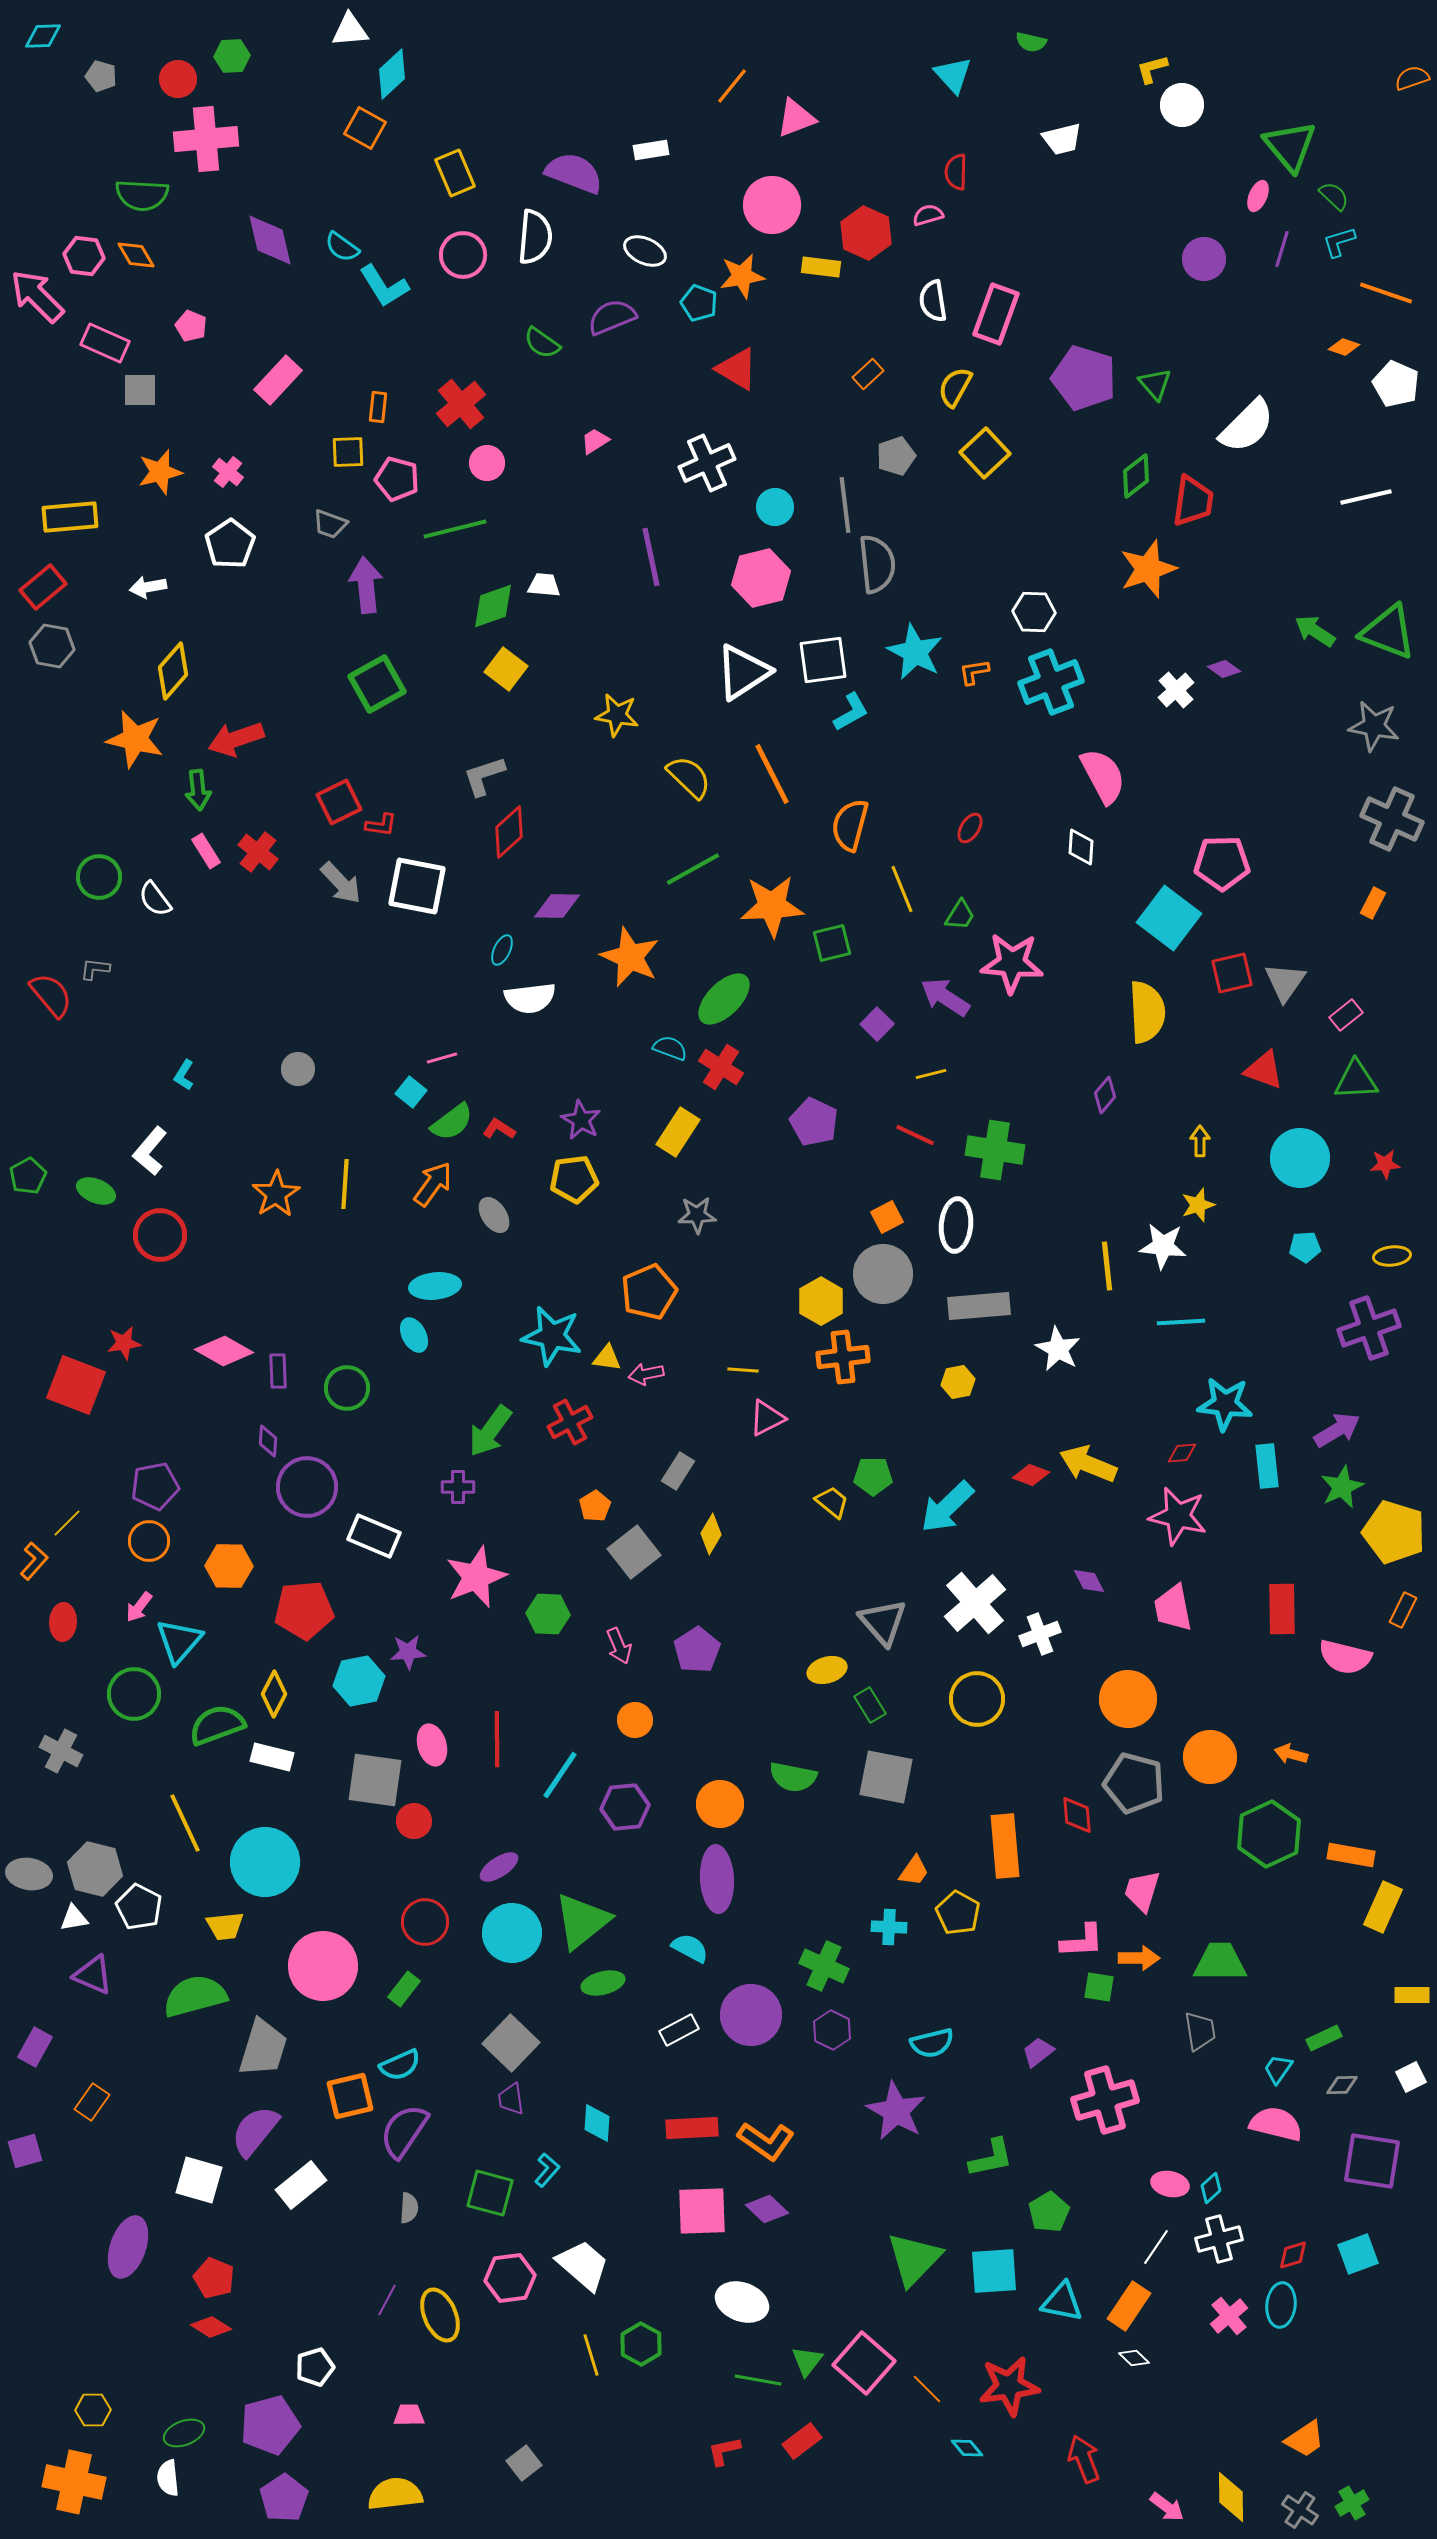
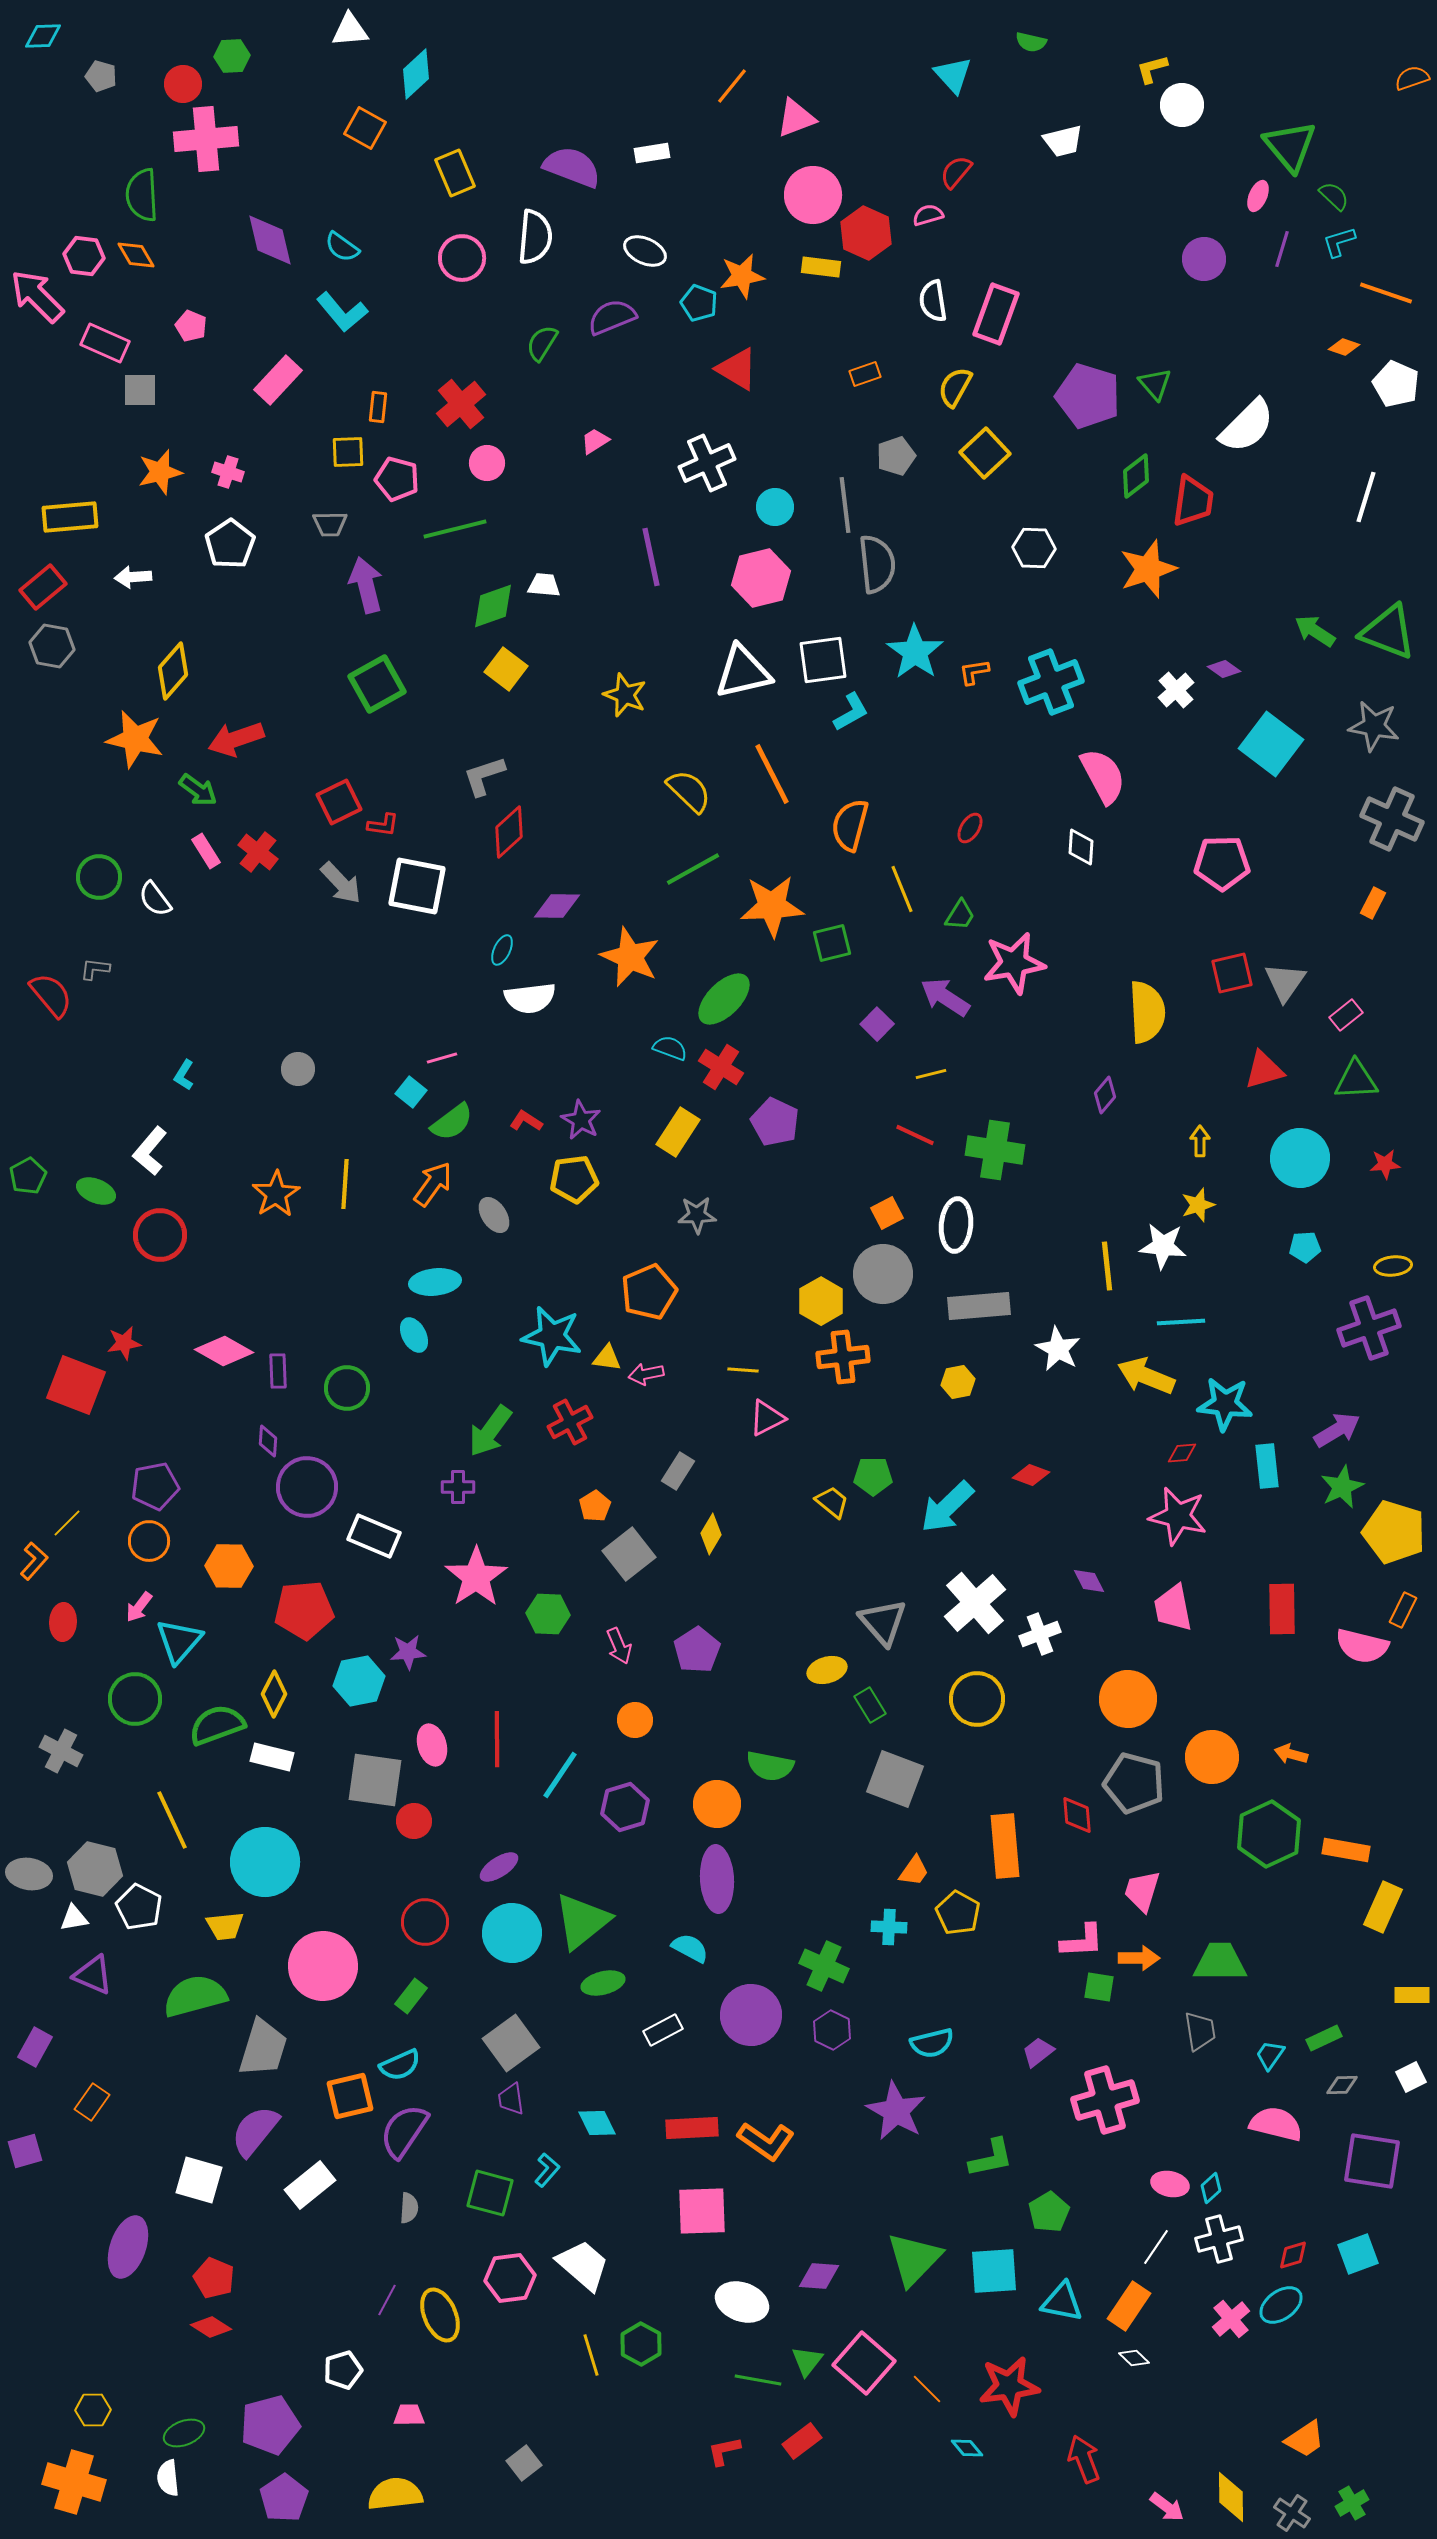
cyan diamond at (392, 74): moved 24 px right
red circle at (178, 79): moved 5 px right, 5 px down
white trapezoid at (1062, 139): moved 1 px right, 2 px down
white rectangle at (651, 150): moved 1 px right, 3 px down
red semicircle at (956, 172): rotated 39 degrees clockwise
purple semicircle at (574, 173): moved 2 px left, 6 px up
green semicircle at (142, 195): rotated 84 degrees clockwise
pink circle at (772, 205): moved 41 px right, 10 px up
pink circle at (463, 255): moved 1 px left, 3 px down
cyan L-shape at (384, 286): moved 42 px left, 26 px down; rotated 8 degrees counterclockwise
green semicircle at (542, 343): rotated 87 degrees clockwise
orange rectangle at (868, 374): moved 3 px left; rotated 24 degrees clockwise
purple pentagon at (1084, 378): moved 4 px right, 18 px down
pink cross at (228, 472): rotated 20 degrees counterclockwise
white line at (1366, 497): rotated 60 degrees counterclockwise
gray trapezoid at (330, 524): rotated 21 degrees counterclockwise
purple arrow at (366, 585): rotated 8 degrees counterclockwise
white arrow at (148, 587): moved 15 px left, 10 px up; rotated 6 degrees clockwise
white hexagon at (1034, 612): moved 64 px up
cyan star at (915, 652): rotated 8 degrees clockwise
white triangle at (743, 672): rotated 20 degrees clockwise
yellow star at (617, 715): moved 8 px right, 20 px up; rotated 12 degrees clockwise
yellow semicircle at (689, 777): moved 14 px down
green arrow at (198, 790): rotated 48 degrees counterclockwise
red L-shape at (381, 825): moved 2 px right
cyan square at (1169, 918): moved 102 px right, 174 px up
pink star at (1012, 963): moved 2 px right; rotated 14 degrees counterclockwise
red triangle at (1264, 1070): rotated 36 degrees counterclockwise
purple pentagon at (814, 1122): moved 39 px left
red L-shape at (499, 1129): moved 27 px right, 8 px up
orange square at (887, 1217): moved 4 px up
yellow ellipse at (1392, 1256): moved 1 px right, 10 px down
cyan ellipse at (435, 1286): moved 4 px up
yellow arrow at (1088, 1464): moved 58 px right, 88 px up
gray square at (634, 1552): moved 5 px left, 2 px down
pink star at (476, 1577): rotated 12 degrees counterclockwise
pink semicircle at (1345, 1657): moved 17 px right, 11 px up
green circle at (134, 1694): moved 1 px right, 5 px down
orange circle at (1210, 1757): moved 2 px right
green semicircle at (793, 1777): moved 23 px left, 11 px up
gray square at (886, 1777): moved 9 px right, 2 px down; rotated 10 degrees clockwise
orange circle at (720, 1804): moved 3 px left
purple hexagon at (625, 1807): rotated 12 degrees counterclockwise
yellow line at (185, 1823): moved 13 px left, 3 px up
orange rectangle at (1351, 1855): moved 5 px left, 5 px up
green rectangle at (404, 1989): moved 7 px right, 7 px down
white rectangle at (679, 2030): moved 16 px left
gray square at (511, 2043): rotated 10 degrees clockwise
cyan trapezoid at (1278, 2069): moved 8 px left, 14 px up
cyan diamond at (597, 2123): rotated 30 degrees counterclockwise
white rectangle at (301, 2185): moved 9 px right
purple diamond at (767, 2209): moved 52 px right, 67 px down; rotated 39 degrees counterclockwise
cyan ellipse at (1281, 2305): rotated 48 degrees clockwise
pink cross at (1229, 2316): moved 2 px right, 3 px down
white pentagon at (315, 2367): moved 28 px right, 3 px down
orange cross at (74, 2482): rotated 4 degrees clockwise
gray cross at (1300, 2510): moved 8 px left, 3 px down
